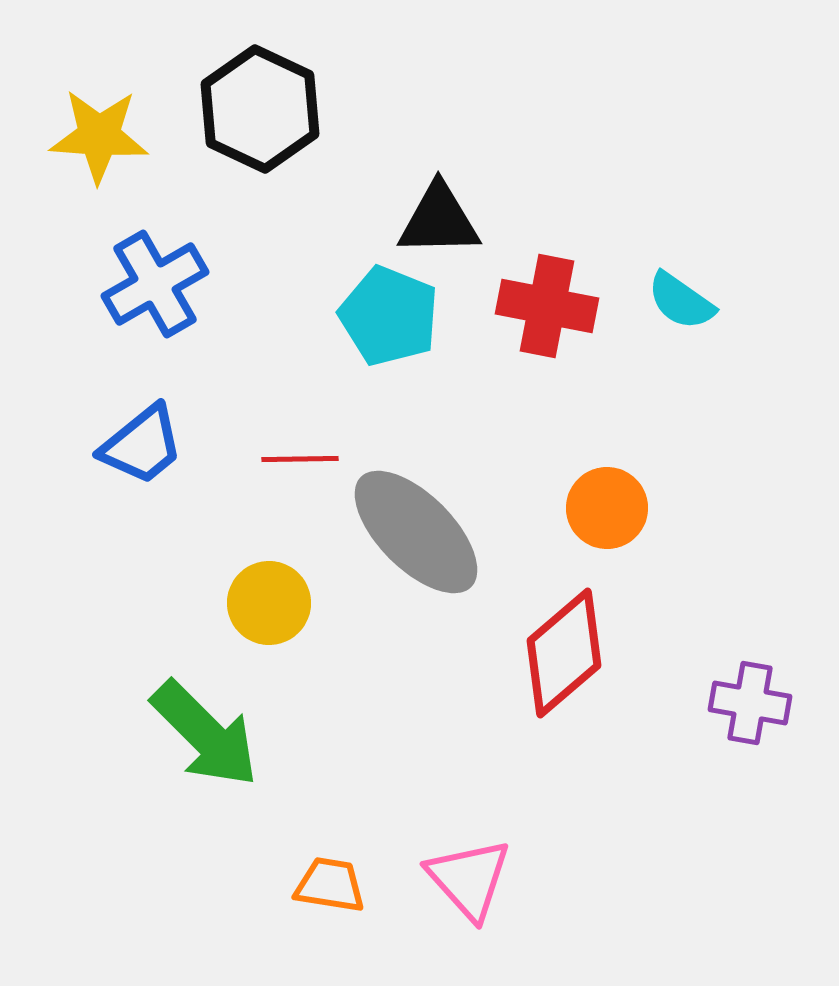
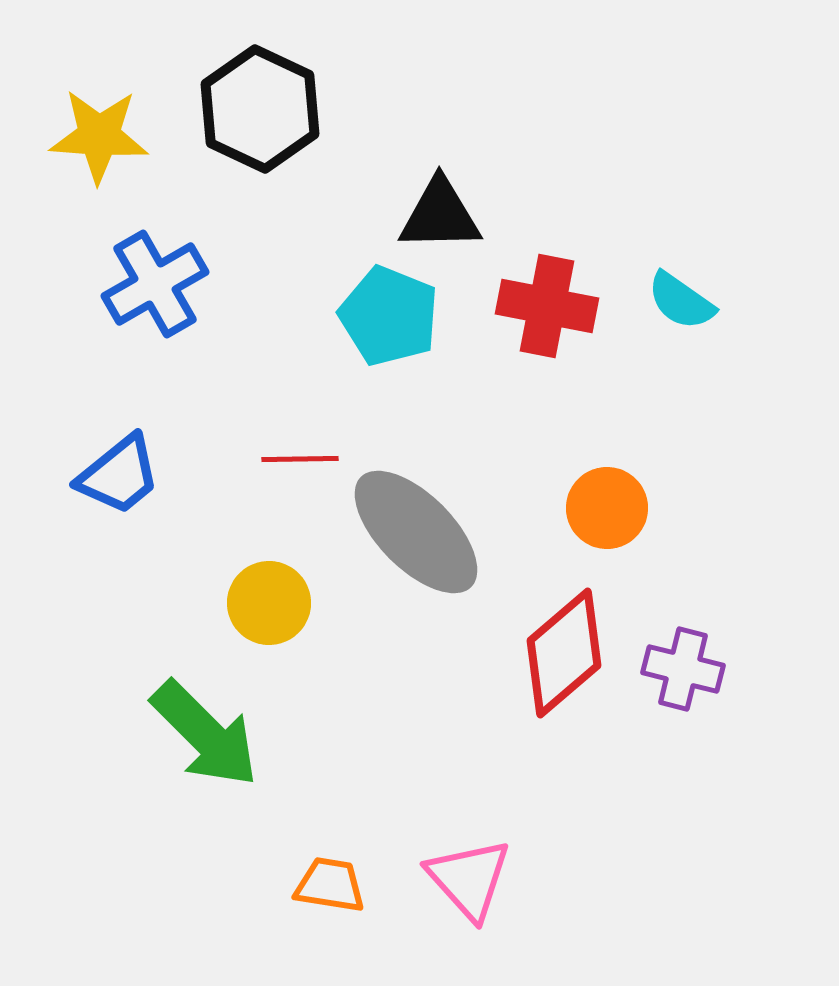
black triangle: moved 1 px right, 5 px up
blue trapezoid: moved 23 px left, 30 px down
purple cross: moved 67 px left, 34 px up; rotated 4 degrees clockwise
